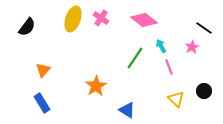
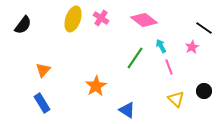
black semicircle: moved 4 px left, 2 px up
